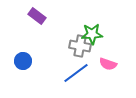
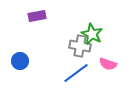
purple rectangle: rotated 48 degrees counterclockwise
green star: rotated 30 degrees clockwise
blue circle: moved 3 px left
